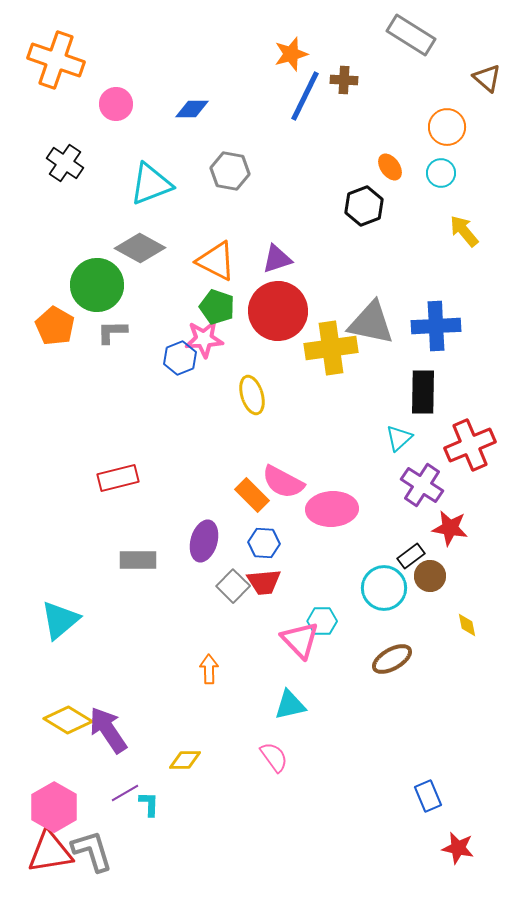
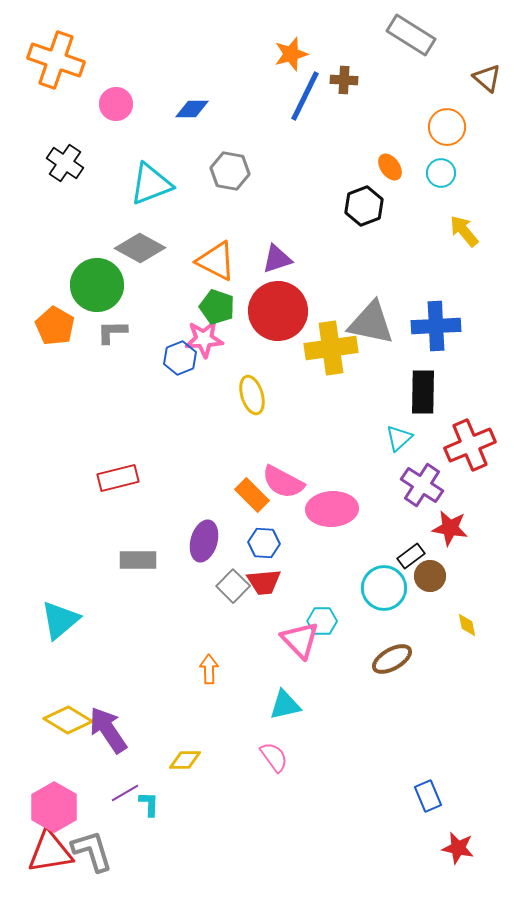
cyan triangle at (290, 705): moved 5 px left
